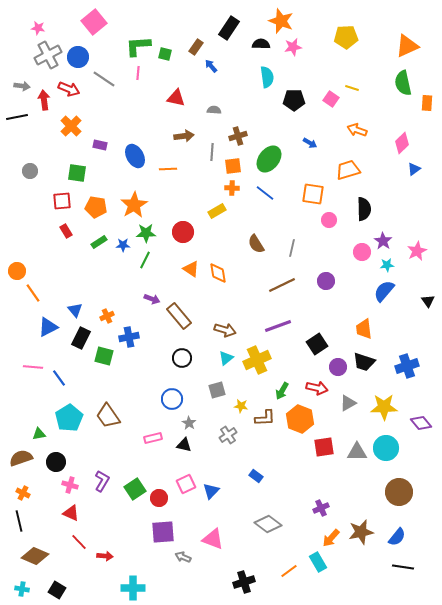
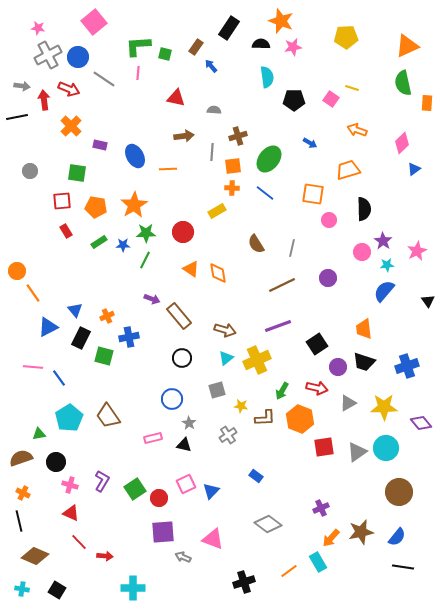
purple circle at (326, 281): moved 2 px right, 3 px up
gray triangle at (357, 452): rotated 35 degrees counterclockwise
